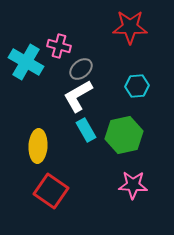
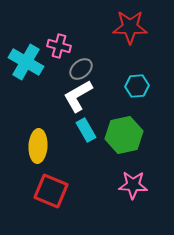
red square: rotated 12 degrees counterclockwise
